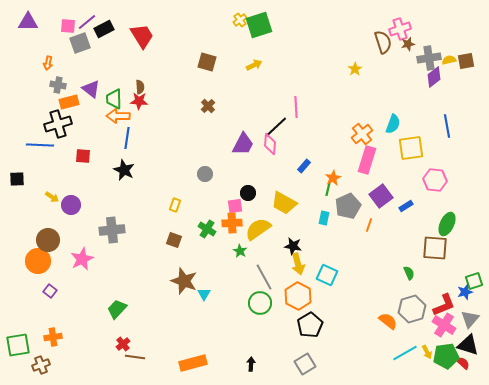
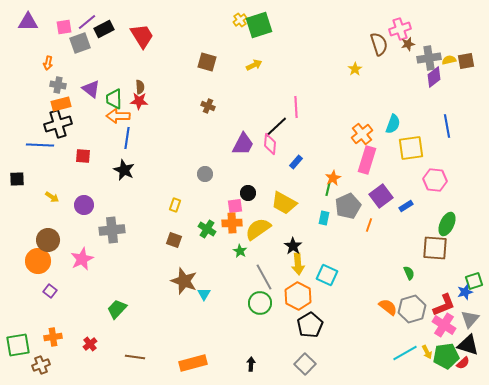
pink square at (68, 26): moved 4 px left, 1 px down; rotated 14 degrees counterclockwise
brown semicircle at (383, 42): moved 4 px left, 2 px down
orange rectangle at (69, 102): moved 8 px left, 2 px down
brown cross at (208, 106): rotated 24 degrees counterclockwise
blue rectangle at (304, 166): moved 8 px left, 4 px up
purple circle at (71, 205): moved 13 px right
black star at (293, 246): rotated 24 degrees clockwise
yellow arrow at (298, 264): rotated 10 degrees clockwise
orange semicircle at (388, 321): moved 14 px up
red cross at (123, 344): moved 33 px left
red semicircle at (463, 363): rotated 96 degrees clockwise
gray square at (305, 364): rotated 15 degrees counterclockwise
